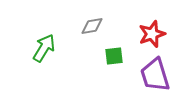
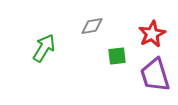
red star: rotated 8 degrees counterclockwise
green square: moved 3 px right
